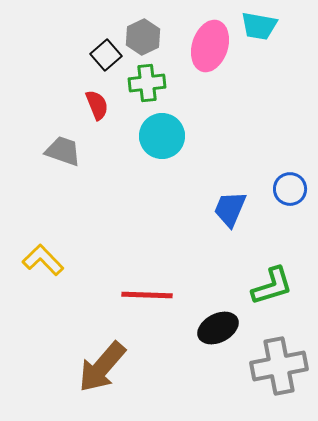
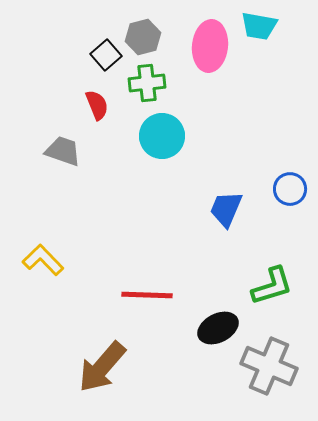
gray hexagon: rotated 12 degrees clockwise
pink ellipse: rotated 12 degrees counterclockwise
blue trapezoid: moved 4 px left
gray cross: moved 10 px left; rotated 34 degrees clockwise
